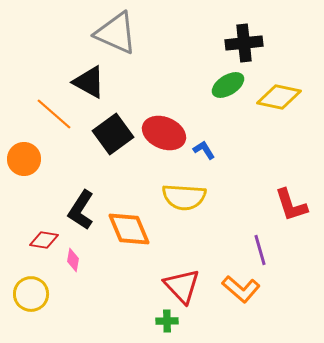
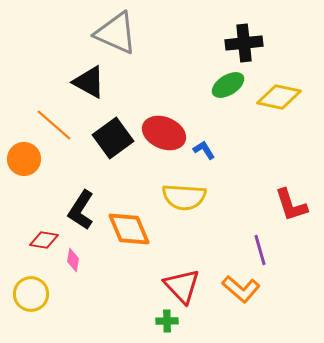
orange line: moved 11 px down
black square: moved 4 px down
